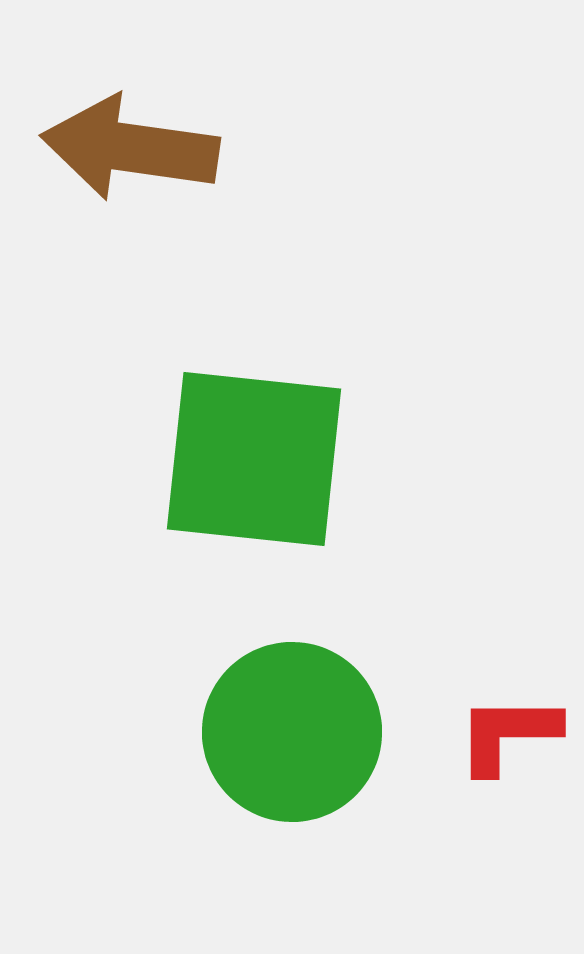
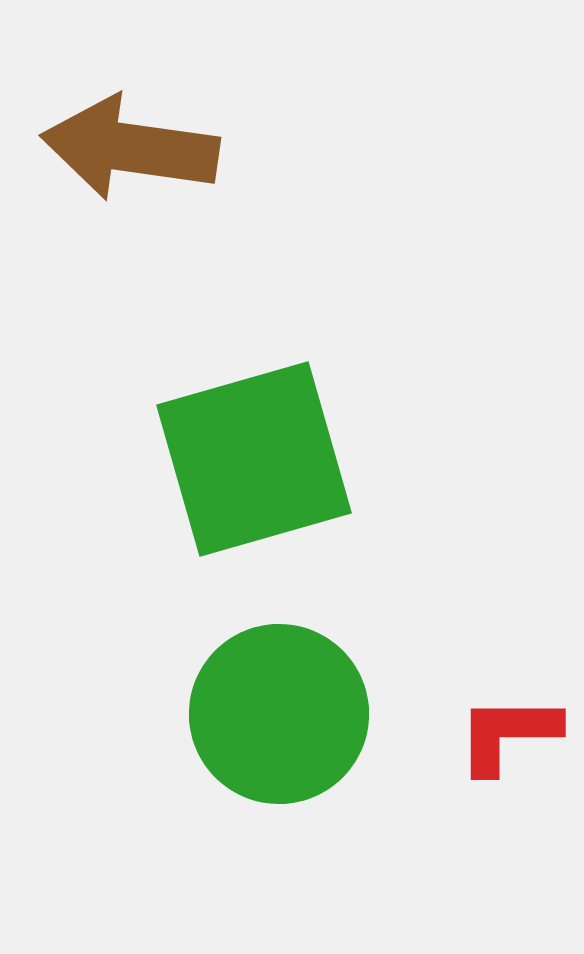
green square: rotated 22 degrees counterclockwise
green circle: moved 13 px left, 18 px up
